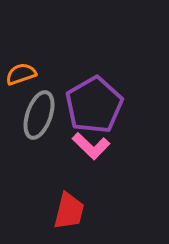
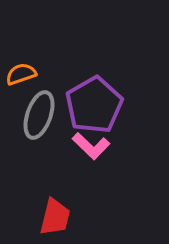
red trapezoid: moved 14 px left, 6 px down
